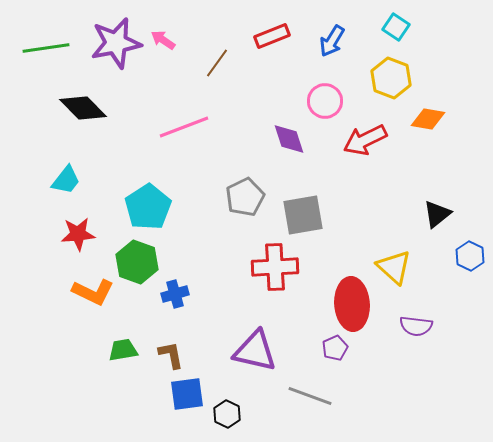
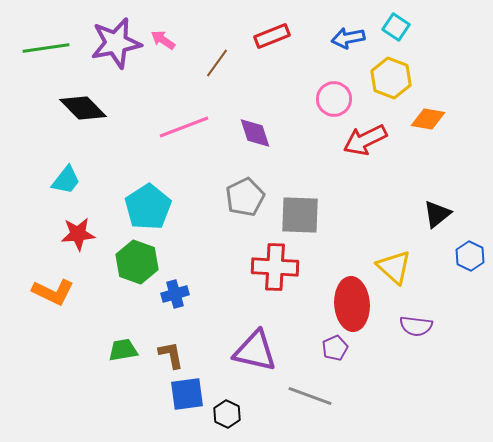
blue arrow: moved 16 px right, 3 px up; rotated 48 degrees clockwise
pink circle: moved 9 px right, 2 px up
purple diamond: moved 34 px left, 6 px up
gray square: moved 3 px left; rotated 12 degrees clockwise
red cross: rotated 6 degrees clockwise
orange L-shape: moved 40 px left
